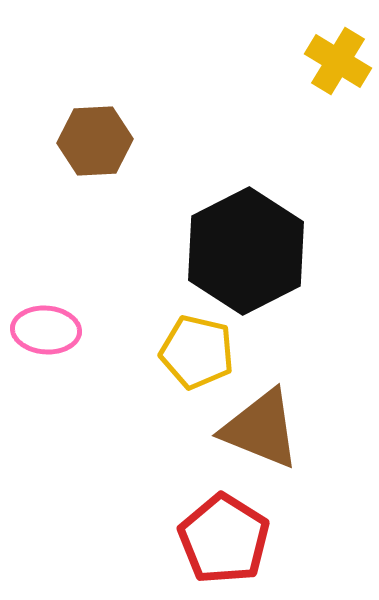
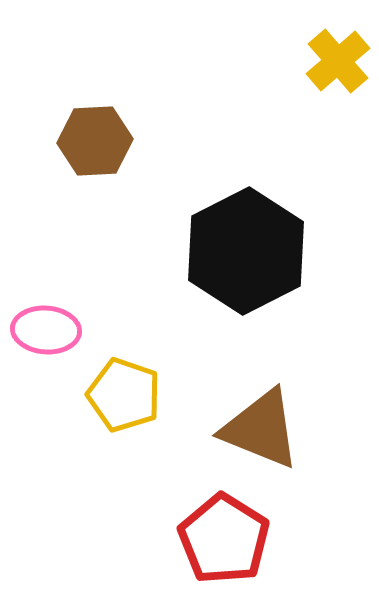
yellow cross: rotated 18 degrees clockwise
yellow pentagon: moved 73 px left, 43 px down; rotated 6 degrees clockwise
